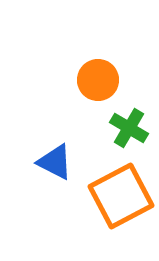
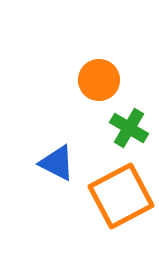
orange circle: moved 1 px right
blue triangle: moved 2 px right, 1 px down
